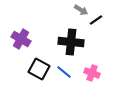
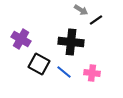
black square: moved 5 px up
pink cross: rotated 14 degrees counterclockwise
